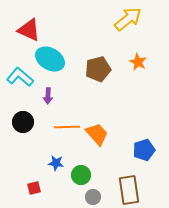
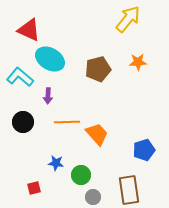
yellow arrow: rotated 12 degrees counterclockwise
orange star: rotated 30 degrees counterclockwise
orange line: moved 5 px up
